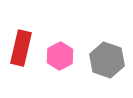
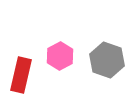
red rectangle: moved 27 px down
